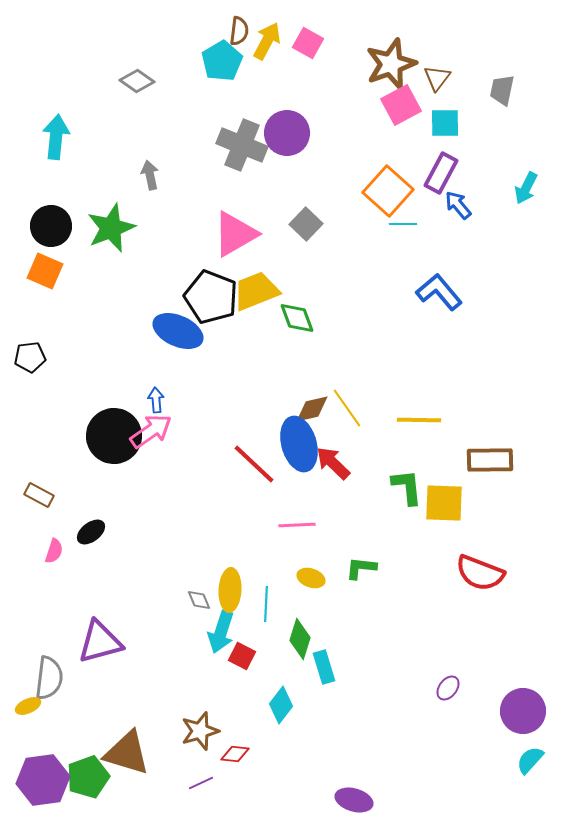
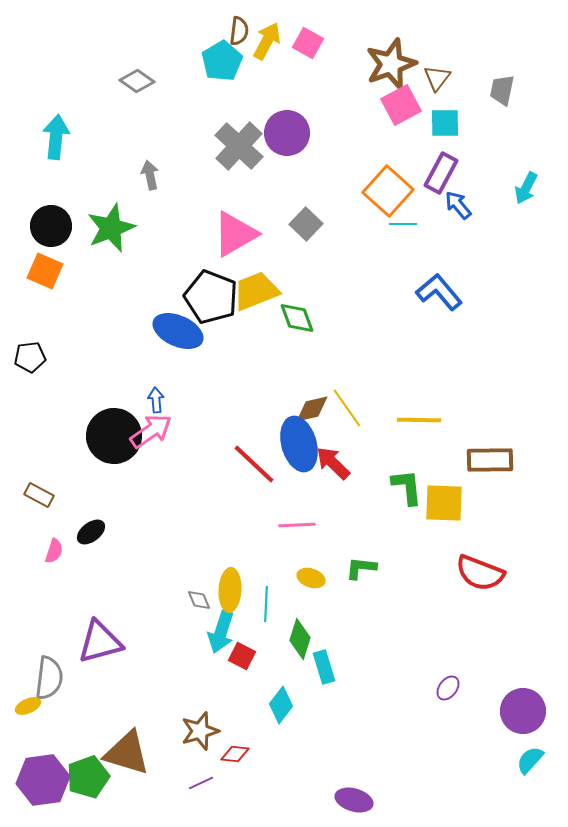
gray cross at (242, 145): moved 3 px left, 1 px down; rotated 21 degrees clockwise
